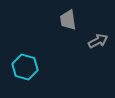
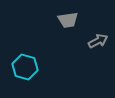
gray trapezoid: rotated 90 degrees counterclockwise
